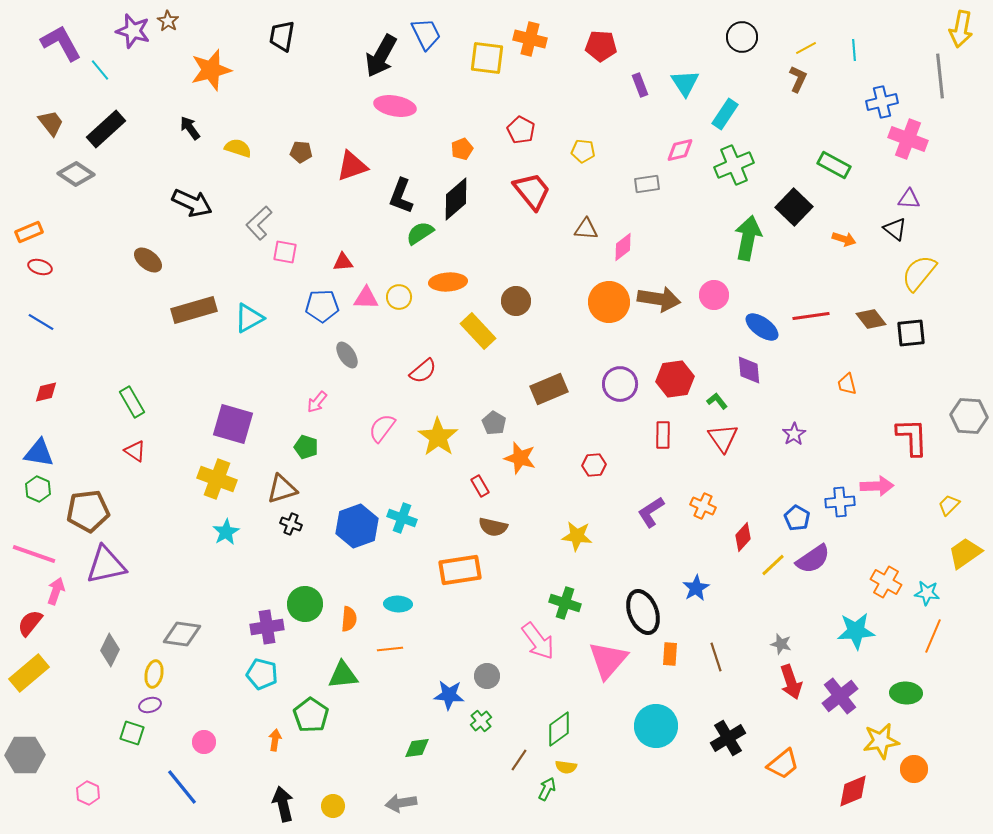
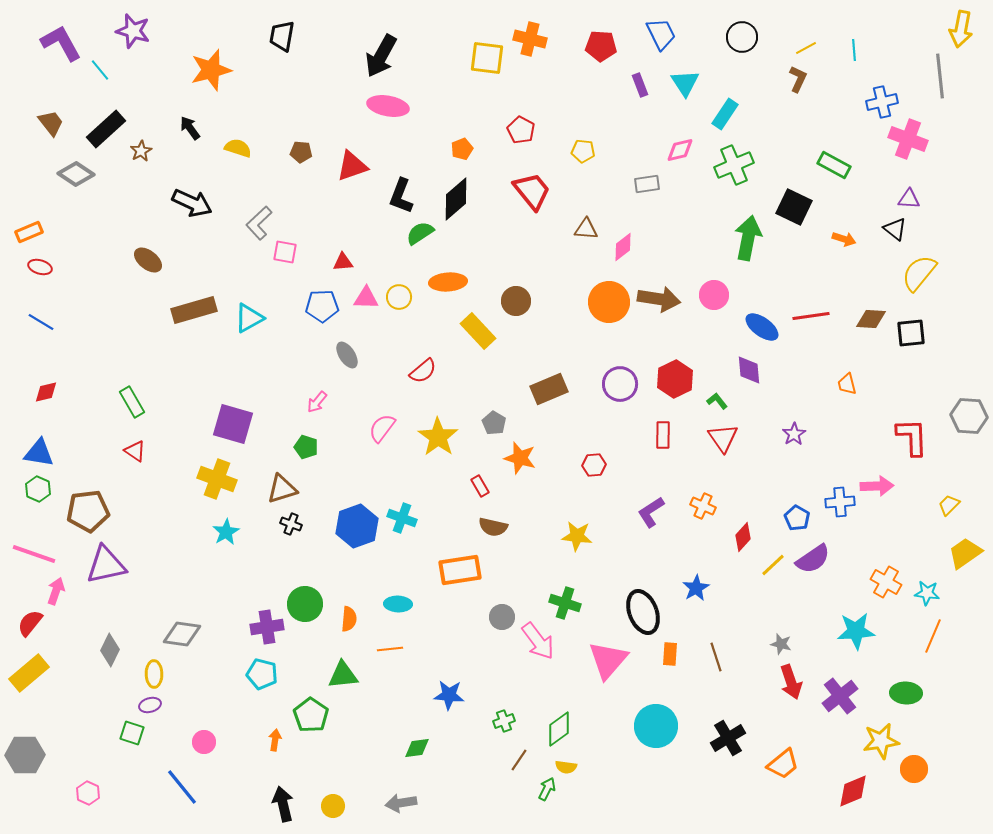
brown star at (168, 21): moved 27 px left, 130 px down; rotated 10 degrees clockwise
blue trapezoid at (426, 34): moved 235 px right
pink ellipse at (395, 106): moved 7 px left
black square at (794, 207): rotated 18 degrees counterclockwise
brown diamond at (871, 319): rotated 48 degrees counterclockwise
red hexagon at (675, 379): rotated 18 degrees counterclockwise
yellow ellipse at (154, 674): rotated 12 degrees counterclockwise
gray circle at (487, 676): moved 15 px right, 59 px up
green cross at (481, 721): moved 23 px right; rotated 20 degrees clockwise
